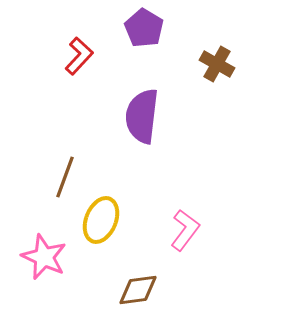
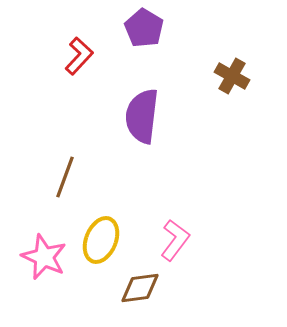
brown cross: moved 15 px right, 12 px down
yellow ellipse: moved 20 px down
pink L-shape: moved 10 px left, 10 px down
brown diamond: moved 2 px right, 2 px up
